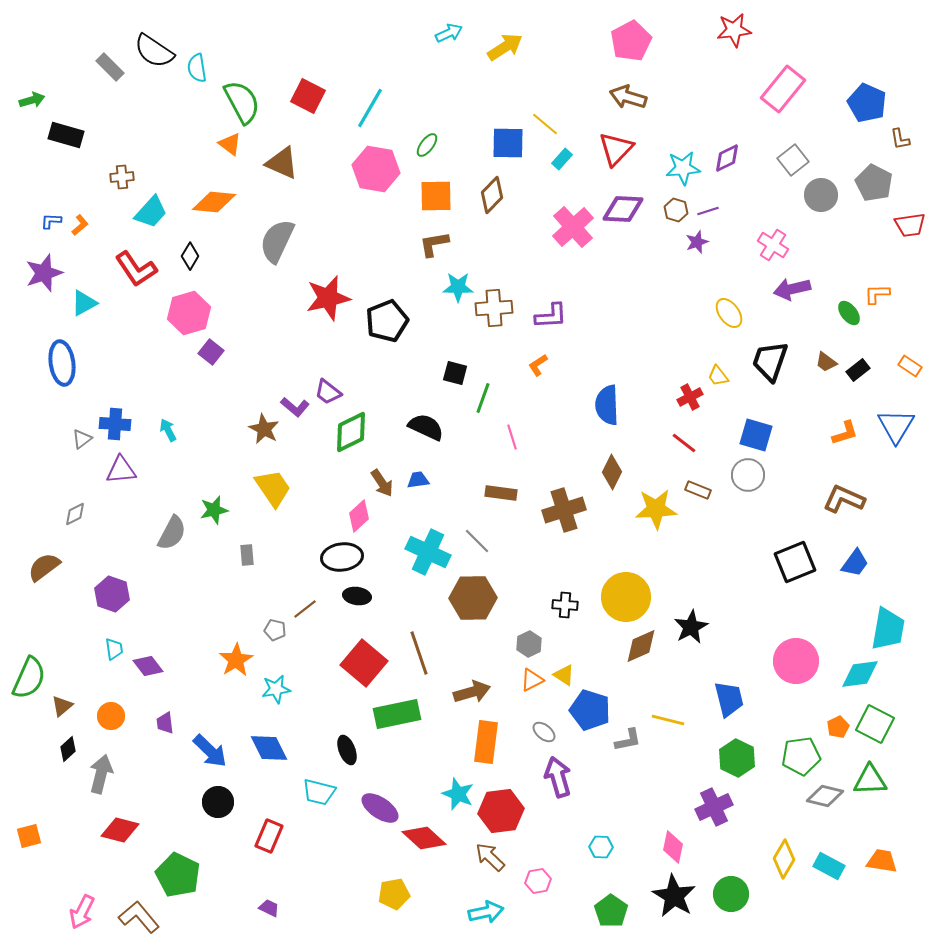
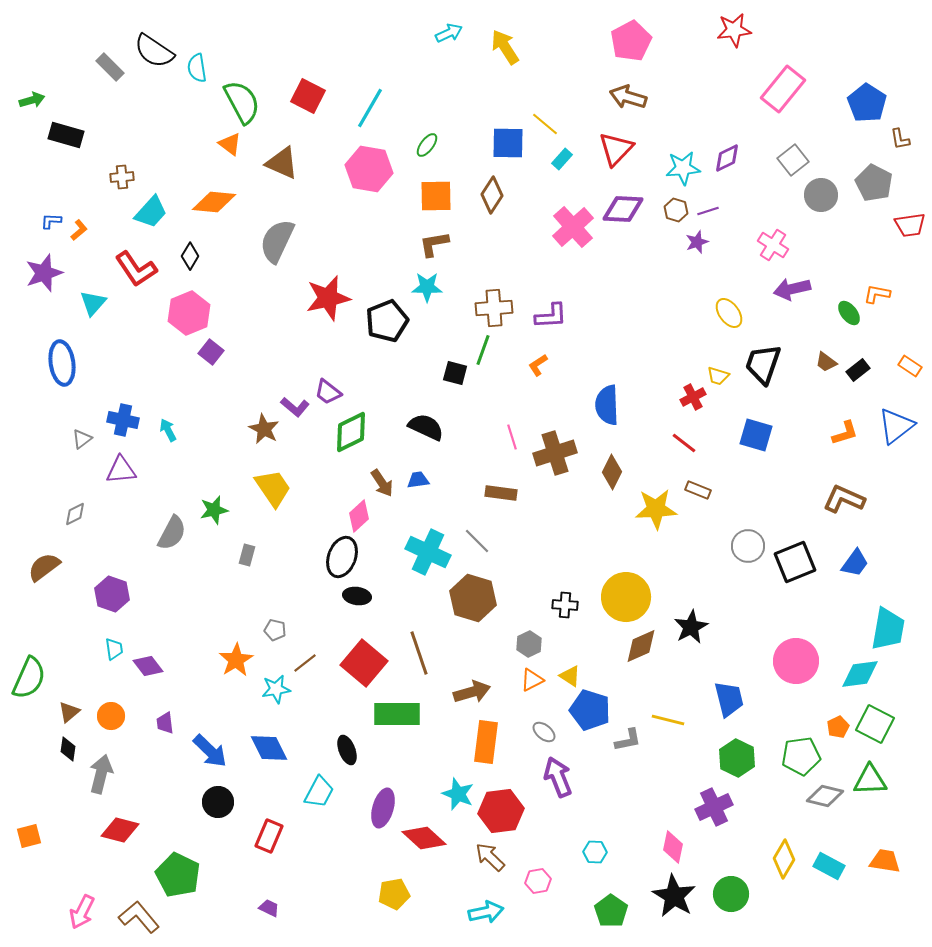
yellow arrow at (505, 47): rotated 90 degrees counterclockwise
blue pentagon at (867, 103): rotated 9 degrees clockwise
pink hexagon at (376, 169): moved 7 px left
brown diamond at (492, 195): rotated 12 degrees counterclockwise
orange L-shape at (80, 225): moved 1 px left, 5 px down
cyan star at (458, 287): moved 31 px left
orange L-shape at (877, 294): rotated 12 degrees clockwise
cyan triangle at (84, 303): moved 9 px right; rotated 20 degrees counterclockwise
pink hexagon at (189, 313): rotated 6 degrees counterclockwise
black trapezoid at (770, 361): moved 7 px left, 3 px down
yellow trapezoid at (718, 376): rotated 35 degrees counterclockwise
red cross at (690, 397): moved 3 px right
green line at (483, 398): moved 48 px up
blue cross at (115, 424): moved 8 px right, 4 px up; rotated 8 degrees clockwise
blue triangle at (896, 426): rotated 21 degrees clockwise
gray circle at (748, 475): moved 71 px down
brown cross at (564, 510): moved 9 px left, 57 px up
gray rectangle at (247, 555): rotated 20 degrees clockwise
black ellipse at (342, 557): rotated 63 degrees counterclockwise
brown hexagon at (473, 598): rotated 18 degrees clockwise
brown line at (305, 609): moved 54 px down
yellow triangle at (564, 675): moved 6 px right, 1 px down
brown triangle at (62, 706): moved 7 px right, 6 px down
green rectangle at (397, 714): rotated 12 degrees clockwise
black diamond at (68, 749): rotated 40 degrees counterclockwise
purple arrow at (558, 777): rotated 6 degrees counterclockwise
cyan trapezoid at (319, 792): rotated 76 degrees counterclockwise
purple ellipse at (380, 808): moved 3 px right; rotated 72 degrees clockwise
cyan hexagon at (601, 847): moved 6 px left, 5 px down
orange trapezoid at (882, 861): moved 3 px right
